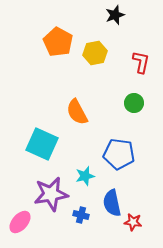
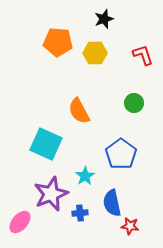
black star: moved 11 px left, 4 px down
orange pentagon: rotated 24 degrees counterclockwise
yellow hexagon: rotated 10 degrees clockwise
red L-shape: moved 2 px right, 7 px up; rotated 30 degrees counterclockwise
orange semicircle: moved 2 px right, 1 px up
cyan square: moved 4 px right
blue pentagon: moved 2 px right; rotated 28 degrees clockwise
cyan star: rotated 18 degrees counterclockwise
purple star: rotated 12 degrees counterclockwise
blue cross: moved 1 px left, 2 px up; rotated 21 degrees counterclockwise
red star: moved 3 px left, 4 px down
